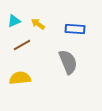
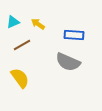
cyan triangle: moved 1 px left, 1 px down
blue rectangle: moved 1 px left, 6 px down
gray semicircle: rotated 135 degrees clockwise
yellow semicircle: rotated 60 degrees clockwise
